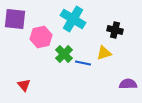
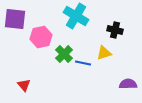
cyan cross: moved 3 px right, 3 px up
